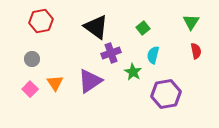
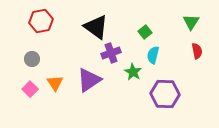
green square: moved 2 px right, 4 px down
red semicircle: moved 1 px right
purple triangle: moved 1 px left, 1 px up
purple hexagon: moved 1 px left; rotated 12 degrees clockwise
